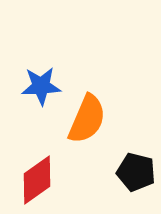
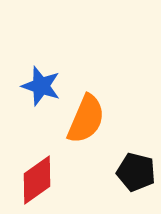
blue star: rotated 21 degrees clockwise
orange semicircle: moved 1 px left
